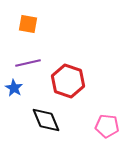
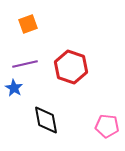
orange square: rotated 30 degrees counterclockwise
purple line: moved 3 px left, 1 px down
red hexagon: moved 3 px right, 14 px up
black diamond: rotated 12 degrees clockwise
